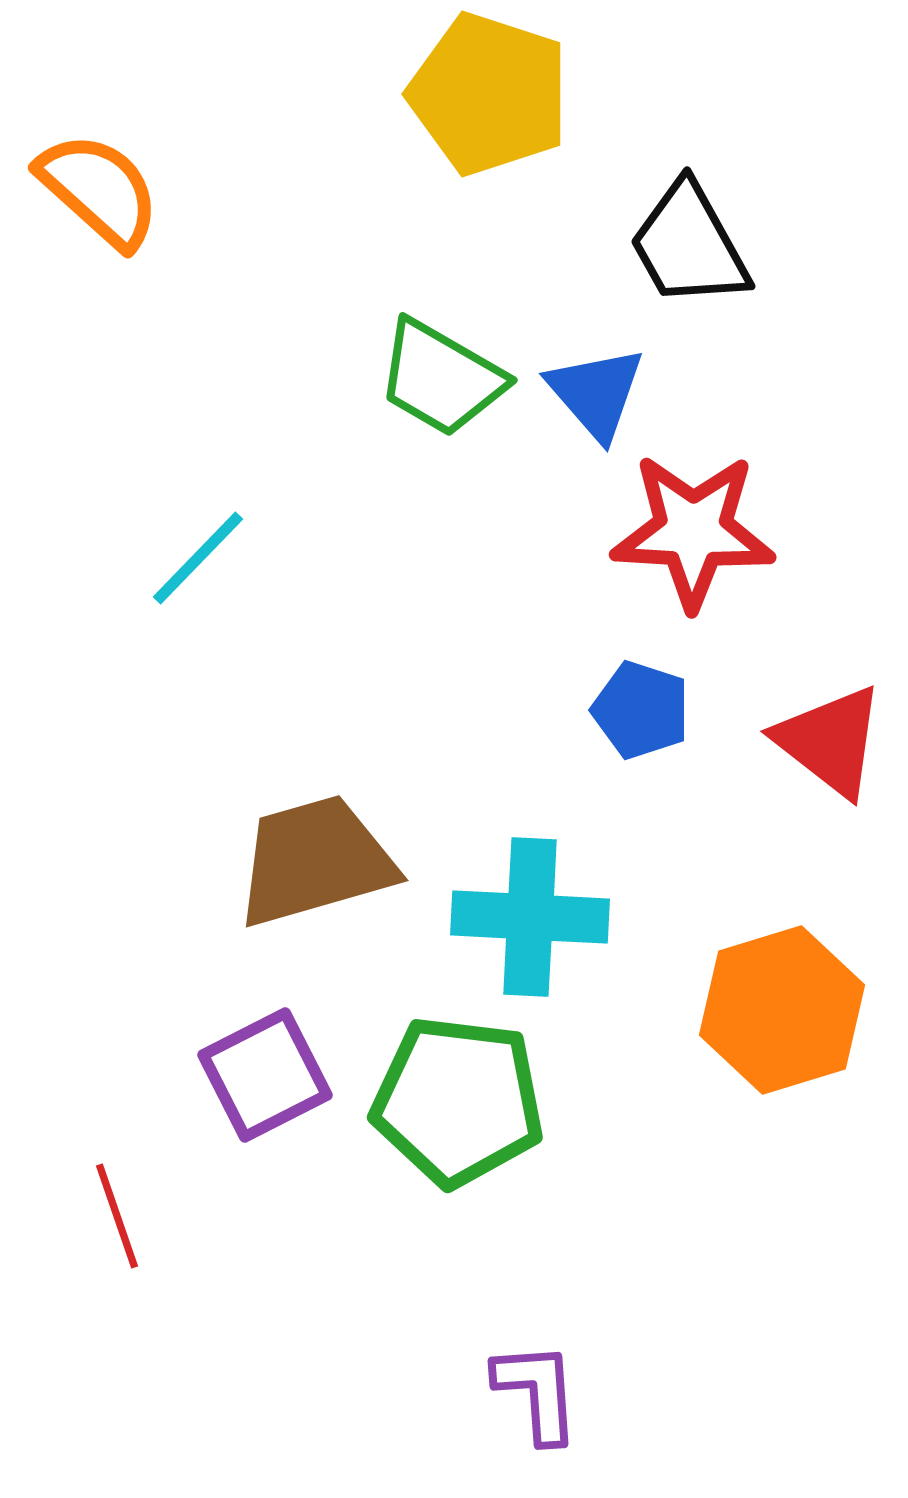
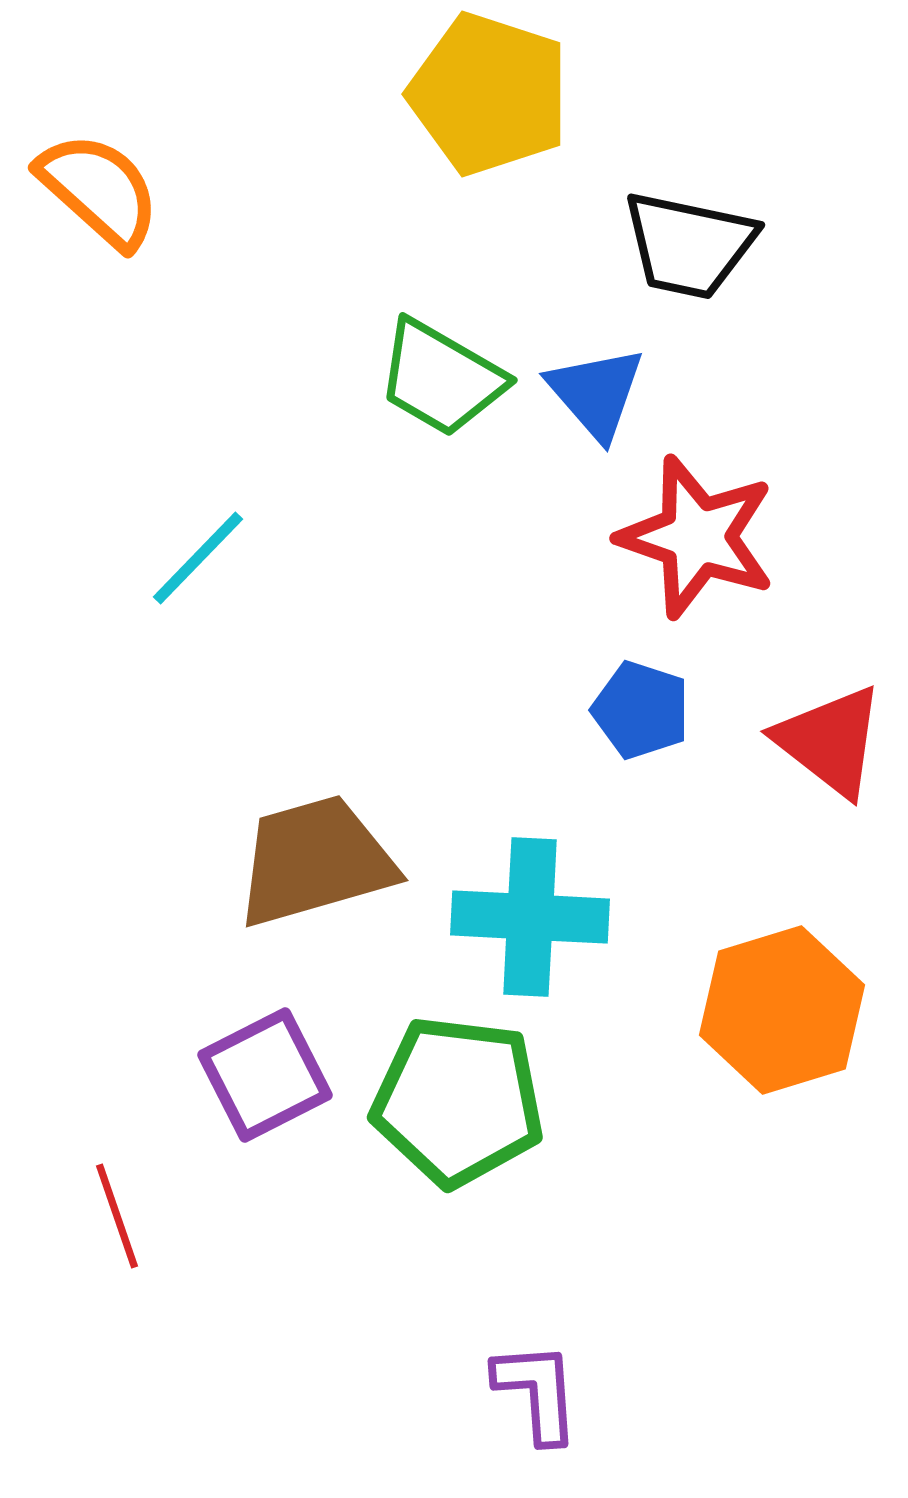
black trapezoid: rotated 49 degrees counterclockwise
red star: moved 4 px right, 6 px down; rotated 16 degrees clockwise
